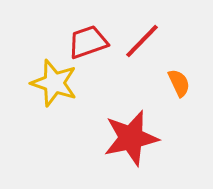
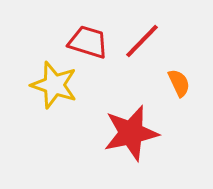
red trapezoid: rotated 36 degrees clockwise
yellow star: moved 2 px down
red star: moved 5 px up
